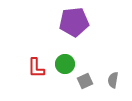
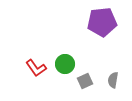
purple pentagon: moved 28 px right
red L-shape: rotated 35 degrees counterclockwise
